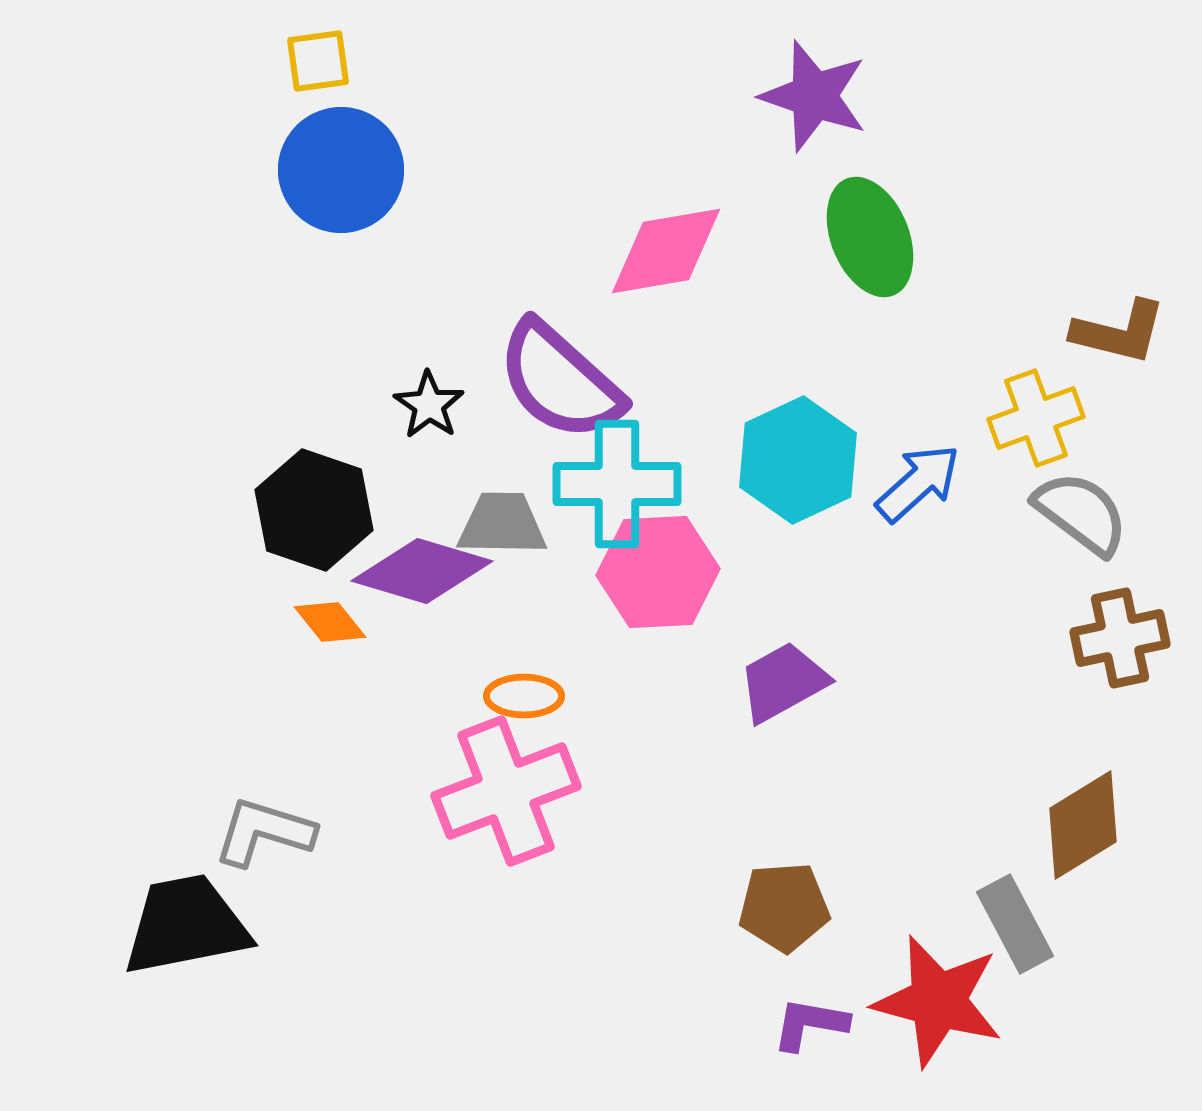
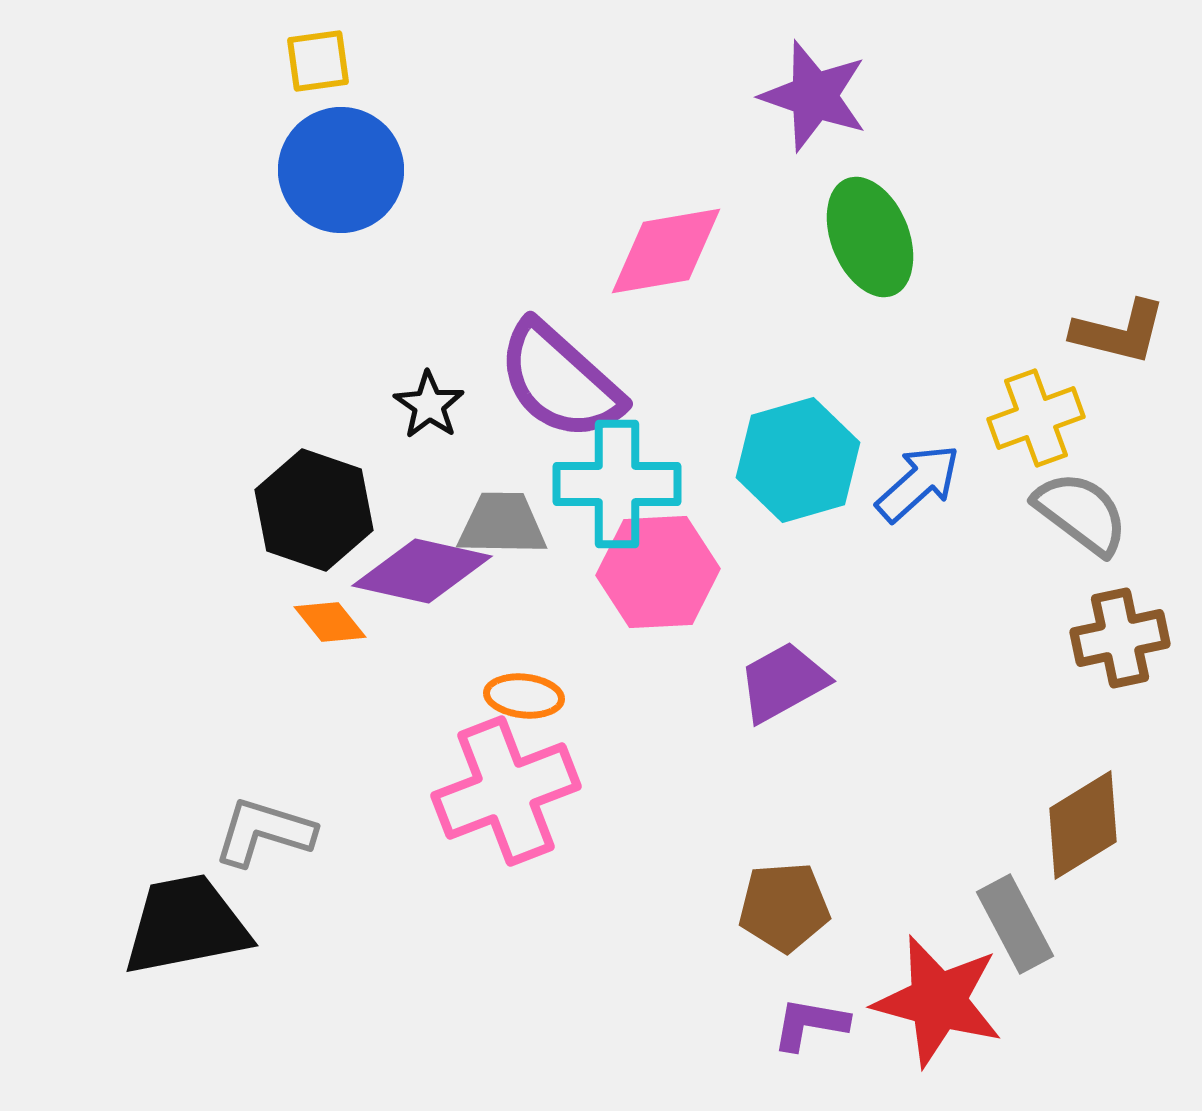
cyan hexagon: rotated 9 degrees clockwise
purple diamond: rotated 4 degrees counterclockwise
orange ellipse: rotated 6 degrees clockwise
